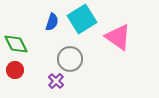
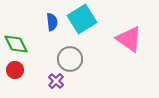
blue semicircle: rotated 24 degrees counterclockwise
pink triangle: moved 11 px right, 2 px down
